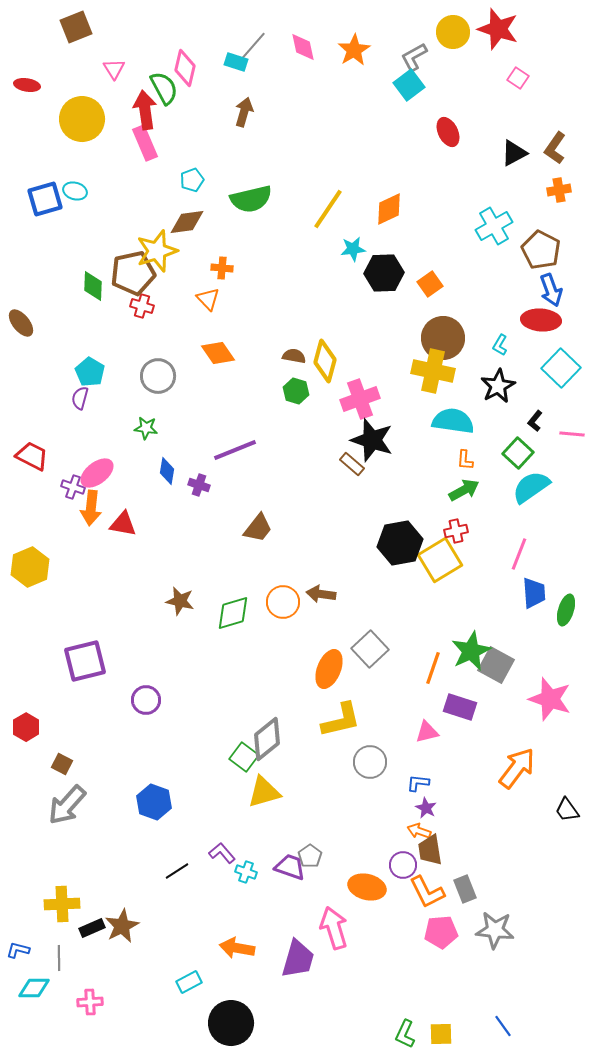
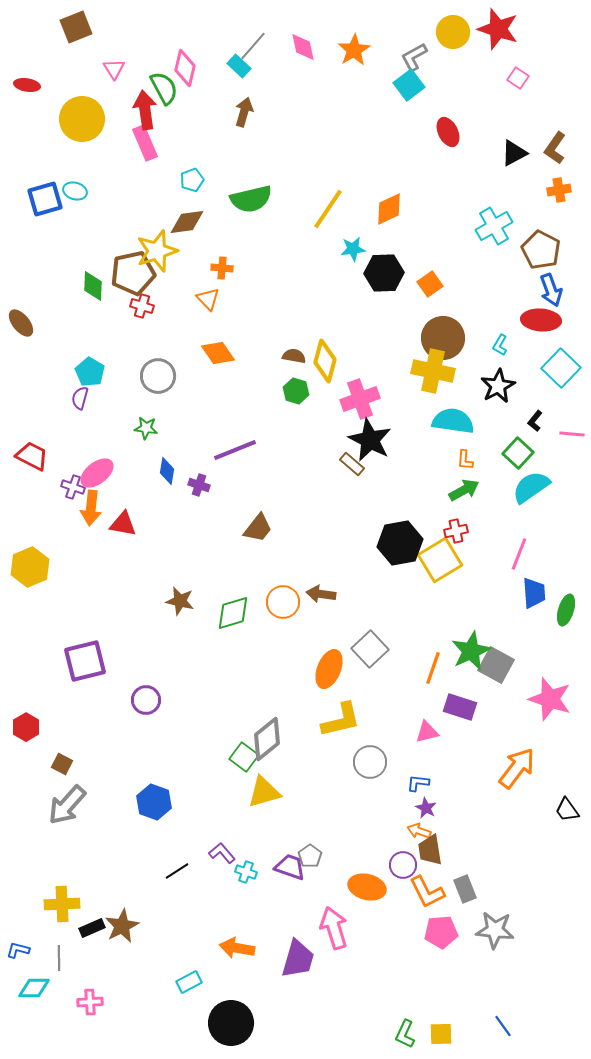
cyan rectangle at (236, 62): moved 3 px right, 4 px down; rotated 25 degrees clockwise
black star at (372, 440): moved 2 px left; rotated 9 degrees clockwise
